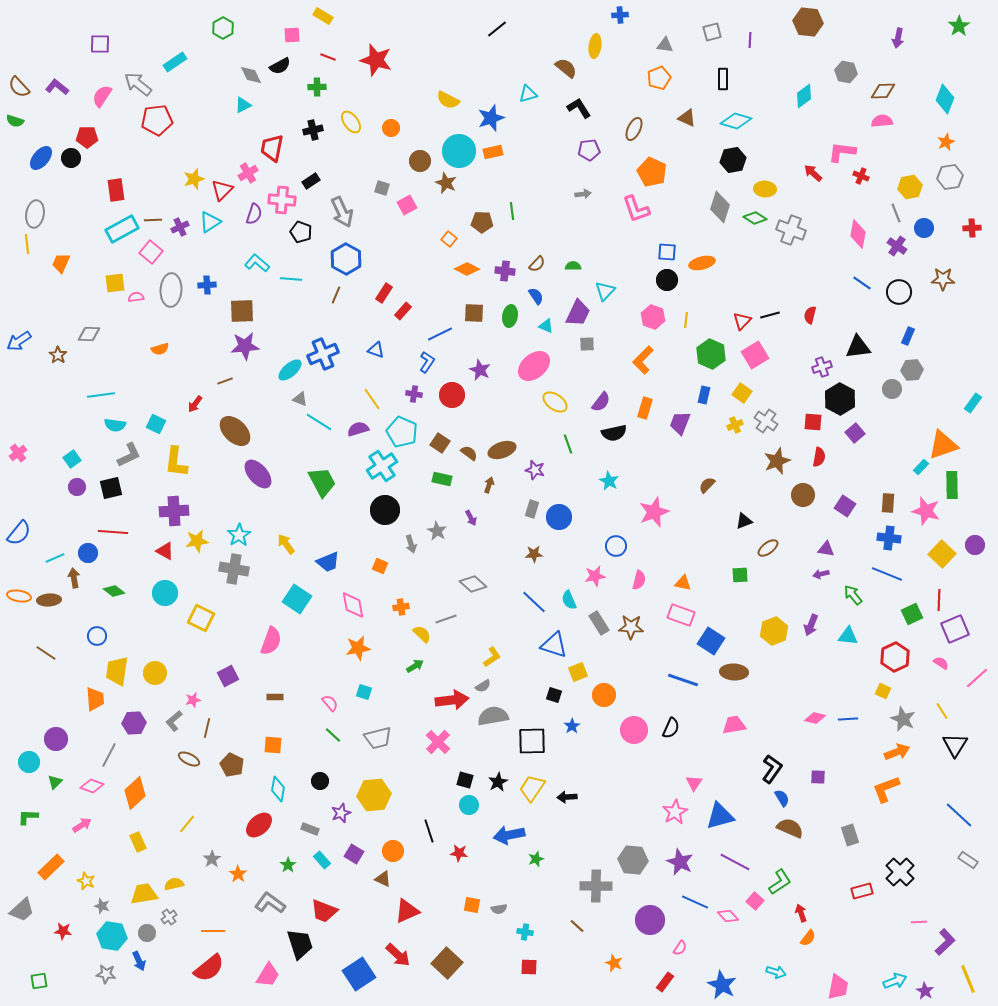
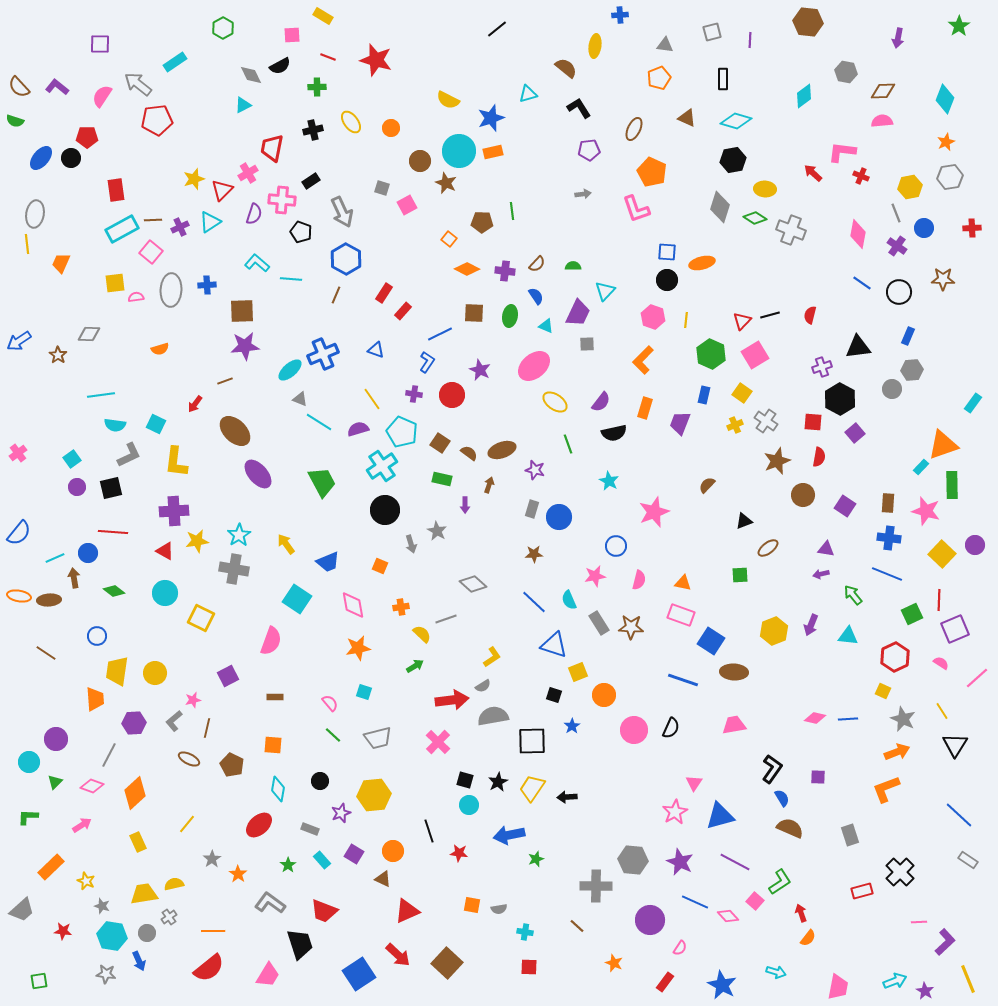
purple arrow at (471, 518): moved 6 px left, 13 px up; rotated 28 degrees clockwise
